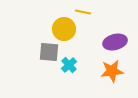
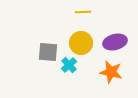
yellow line: rotated 14 degrees counterclockwise
yellow circle: moved 17 px right, 14 px down
gray square: moved 1 px left
orange star: moved 1 px left, 1 px down; rotated 20 degrees clockwise
